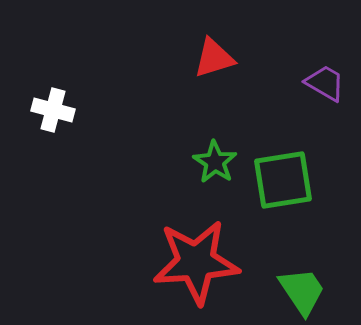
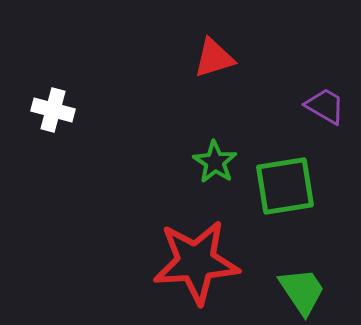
purple trapezoid: moved 23 px down
green square: moved 2 px right, 6 px down
